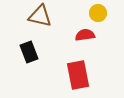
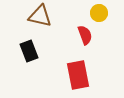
yellow circle: moved 1 px right
red semicircle: rotated 78 degrees clockwise
black rectangle: moved 1 px up
